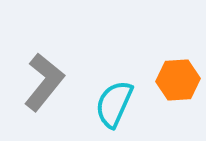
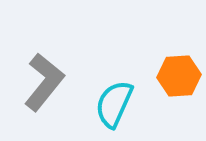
orange hexagon: moved 1 px right, 4 px up
